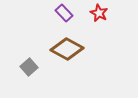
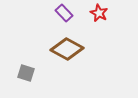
gray square: moved 3 px left, 6 px down; rotated 30 degrees counterclockwise
